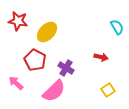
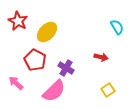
red star: rotated 18 degrees clockwise
